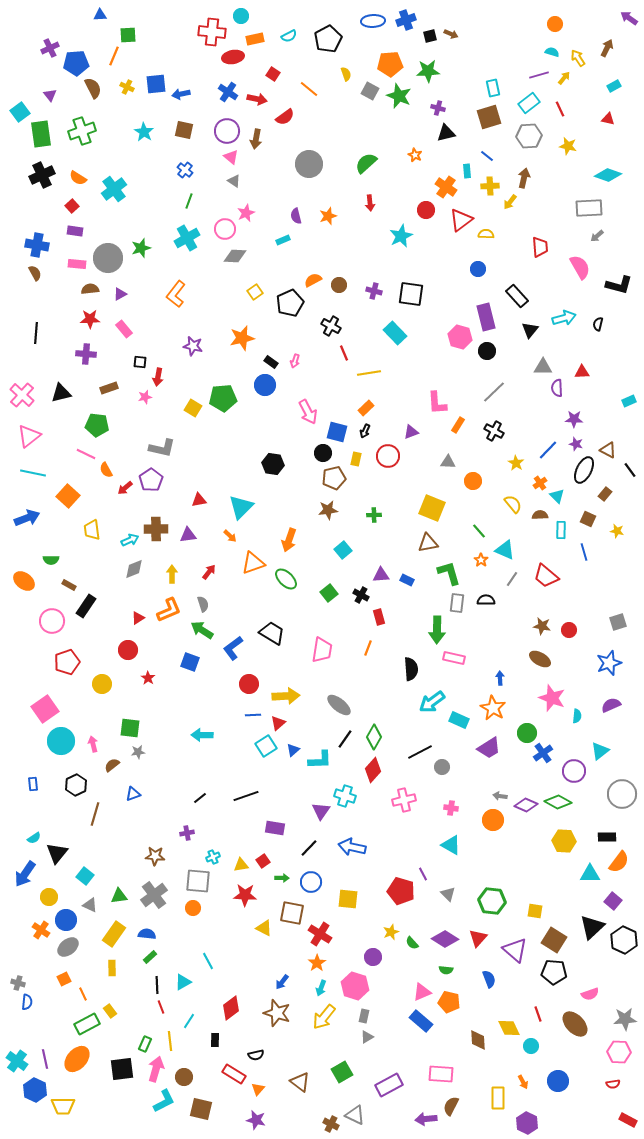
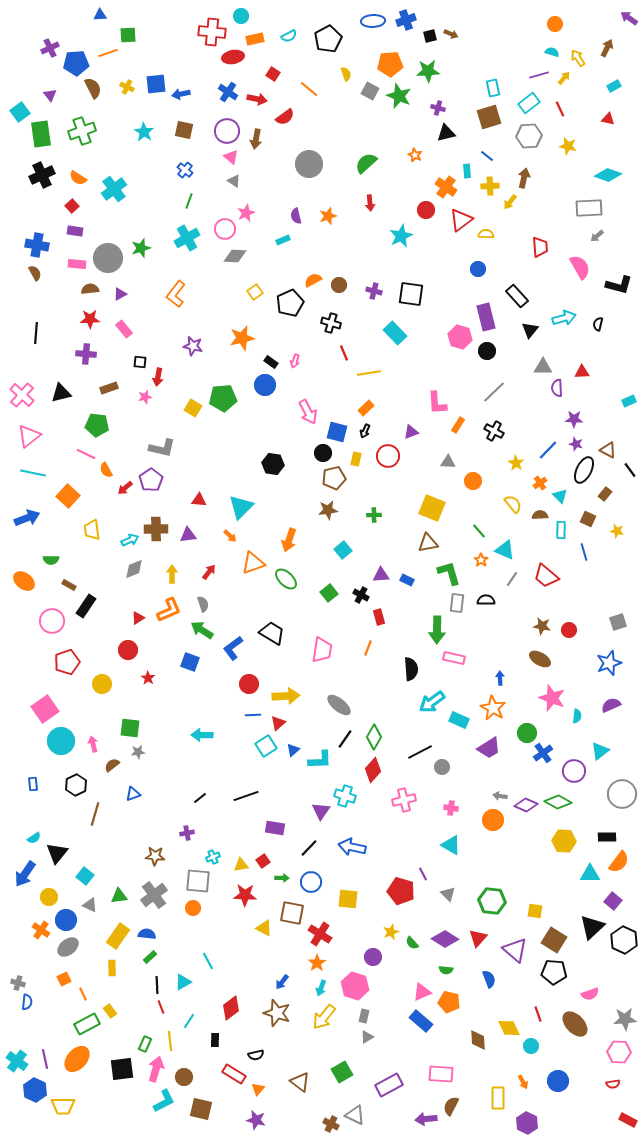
orange line at (114, 56): moved 6 px left, 3 px up; rotated 48 degrees clockwise
black cross at (331, 326): moved 3 px up; rotated 12 degrees counterclockwise
cyan triangle at (557, 496): moved 3 px right
red triangle at (199, 500): rotated 14 degrees clockwise
yellow rectangle at (114, 934): moved 4 px right, 2 px down
